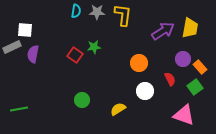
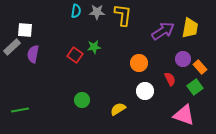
gray rectangle: rotated 18 degrees counterclockwise
green line: moved 1 px right, 1 px down
